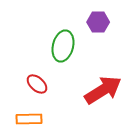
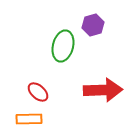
purple hexagon: moved 5 px left, 3 px down; rotated 15 degrees counterclockwise
red ellipse: moved 1 px right, 8 px down
red arrow: rotated 30 degrees clockwise
